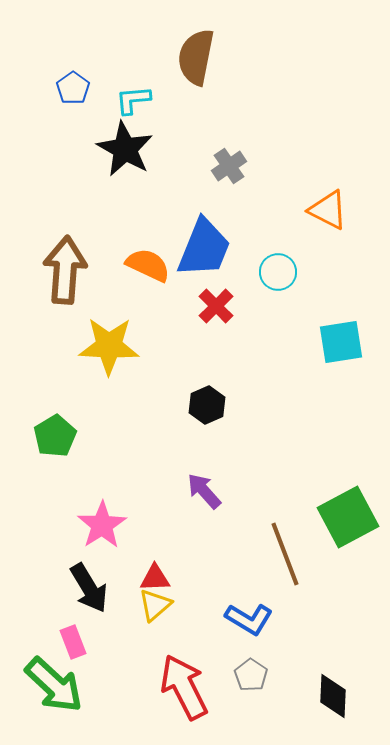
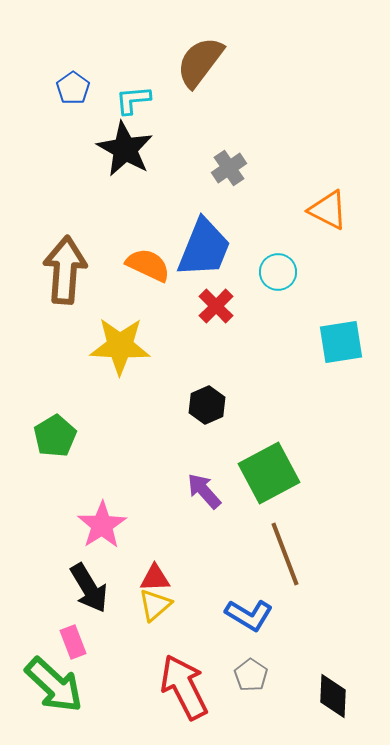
brown semicircle: moved 4 px right, 5 px down; rotated 26 degrees clockwise
gray cross: moved 2 px down
yellow star: moved 11 px right
green square: moved 79 px left, 44 px up
blue L-shape: moved 4 px up
